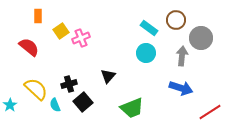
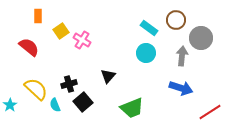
pink cross: moved 1 px right, 2 px down; rotated 36 degrees counterclockwise
